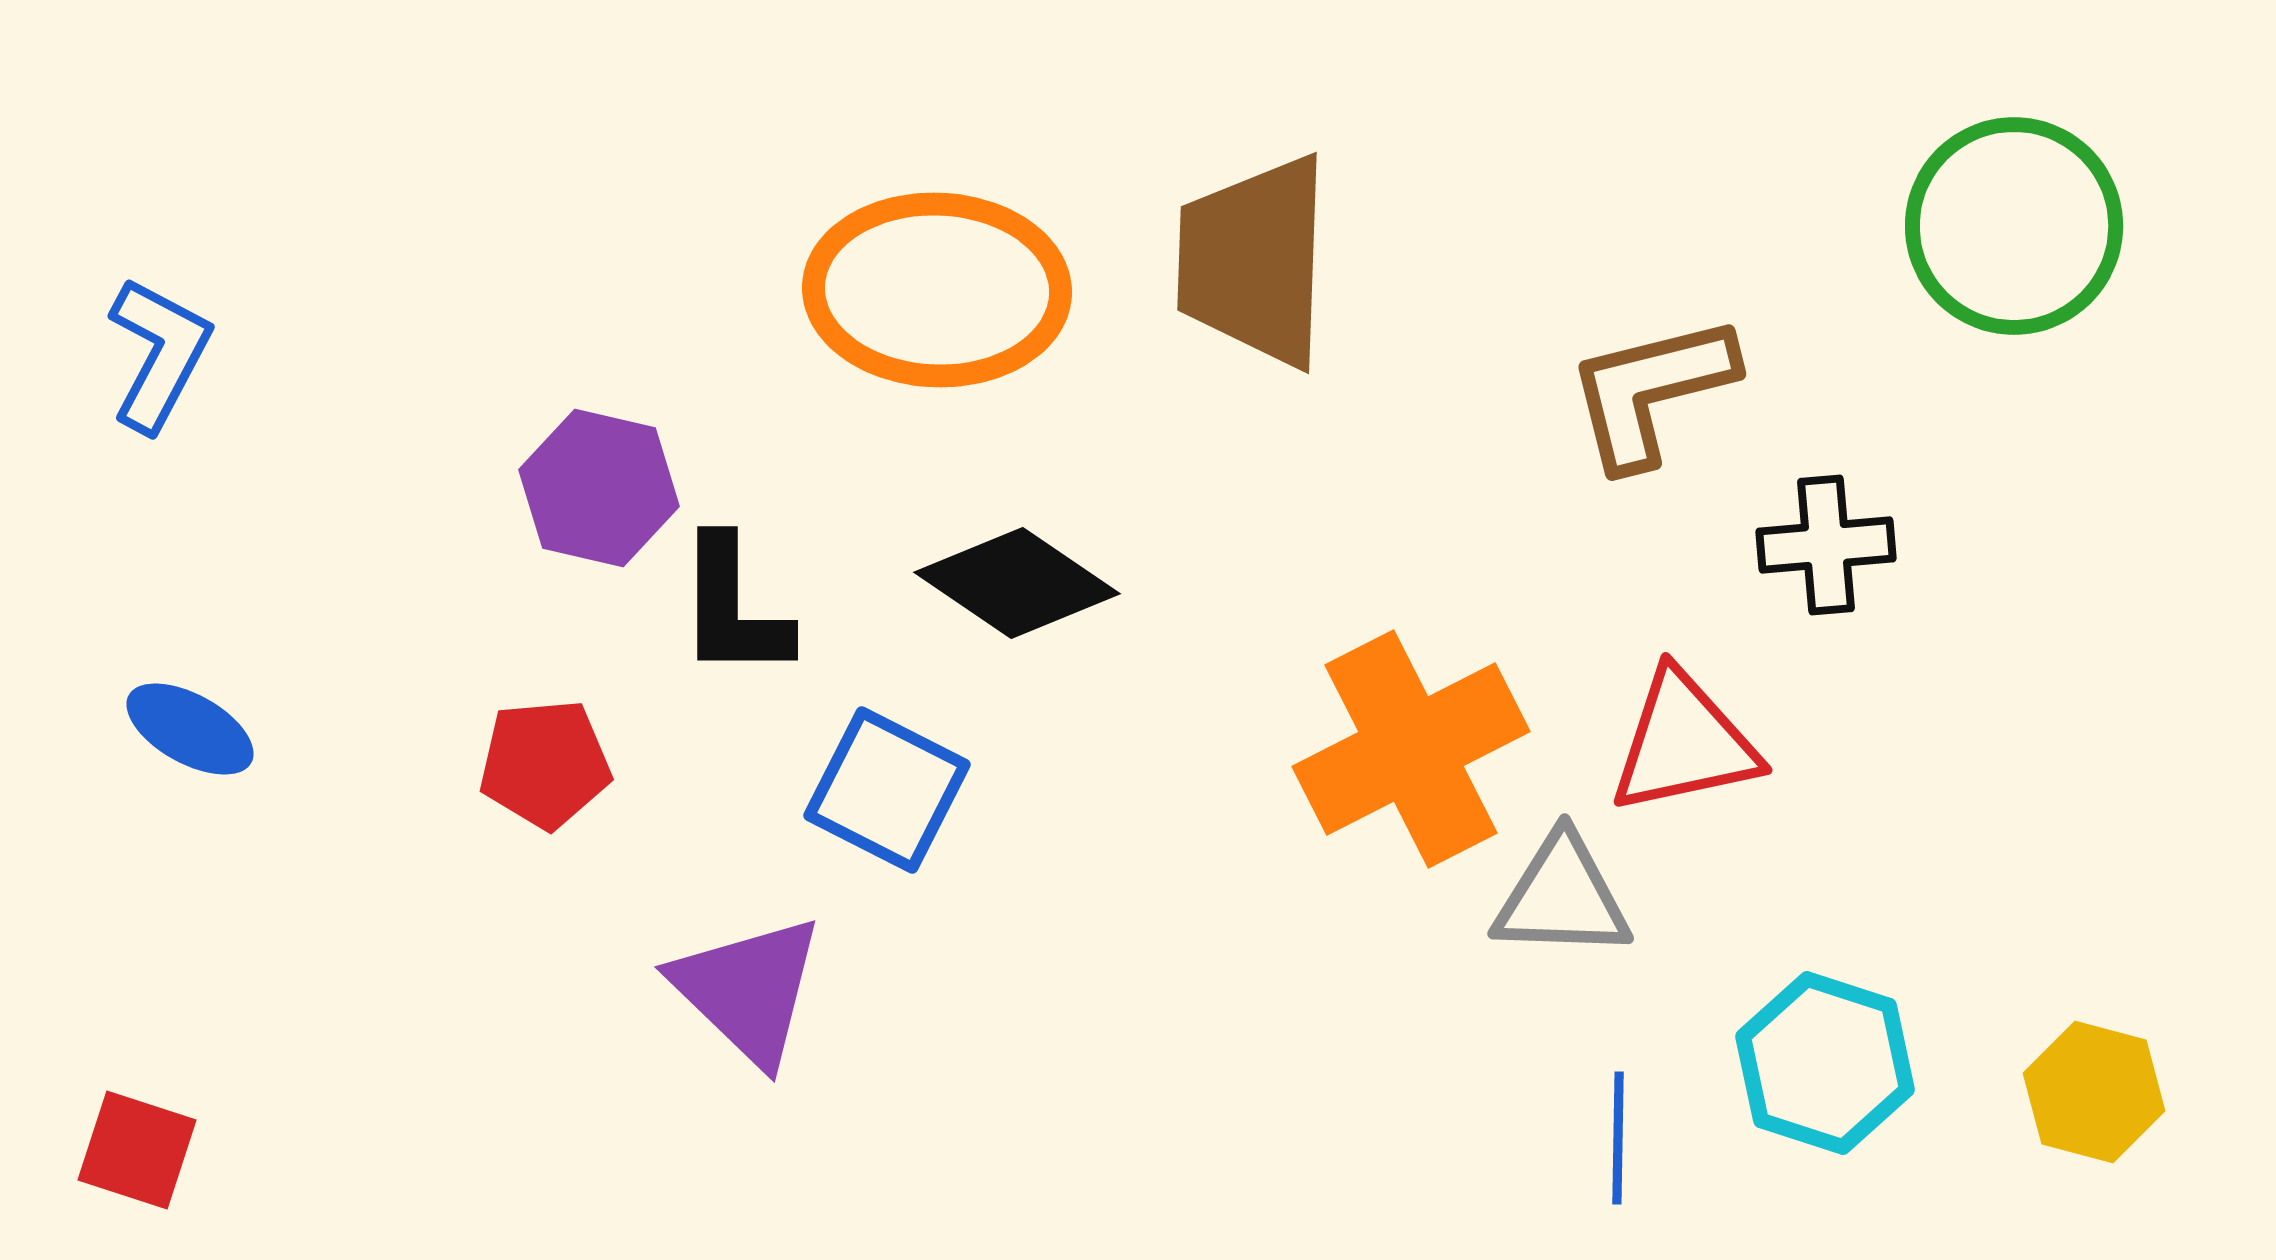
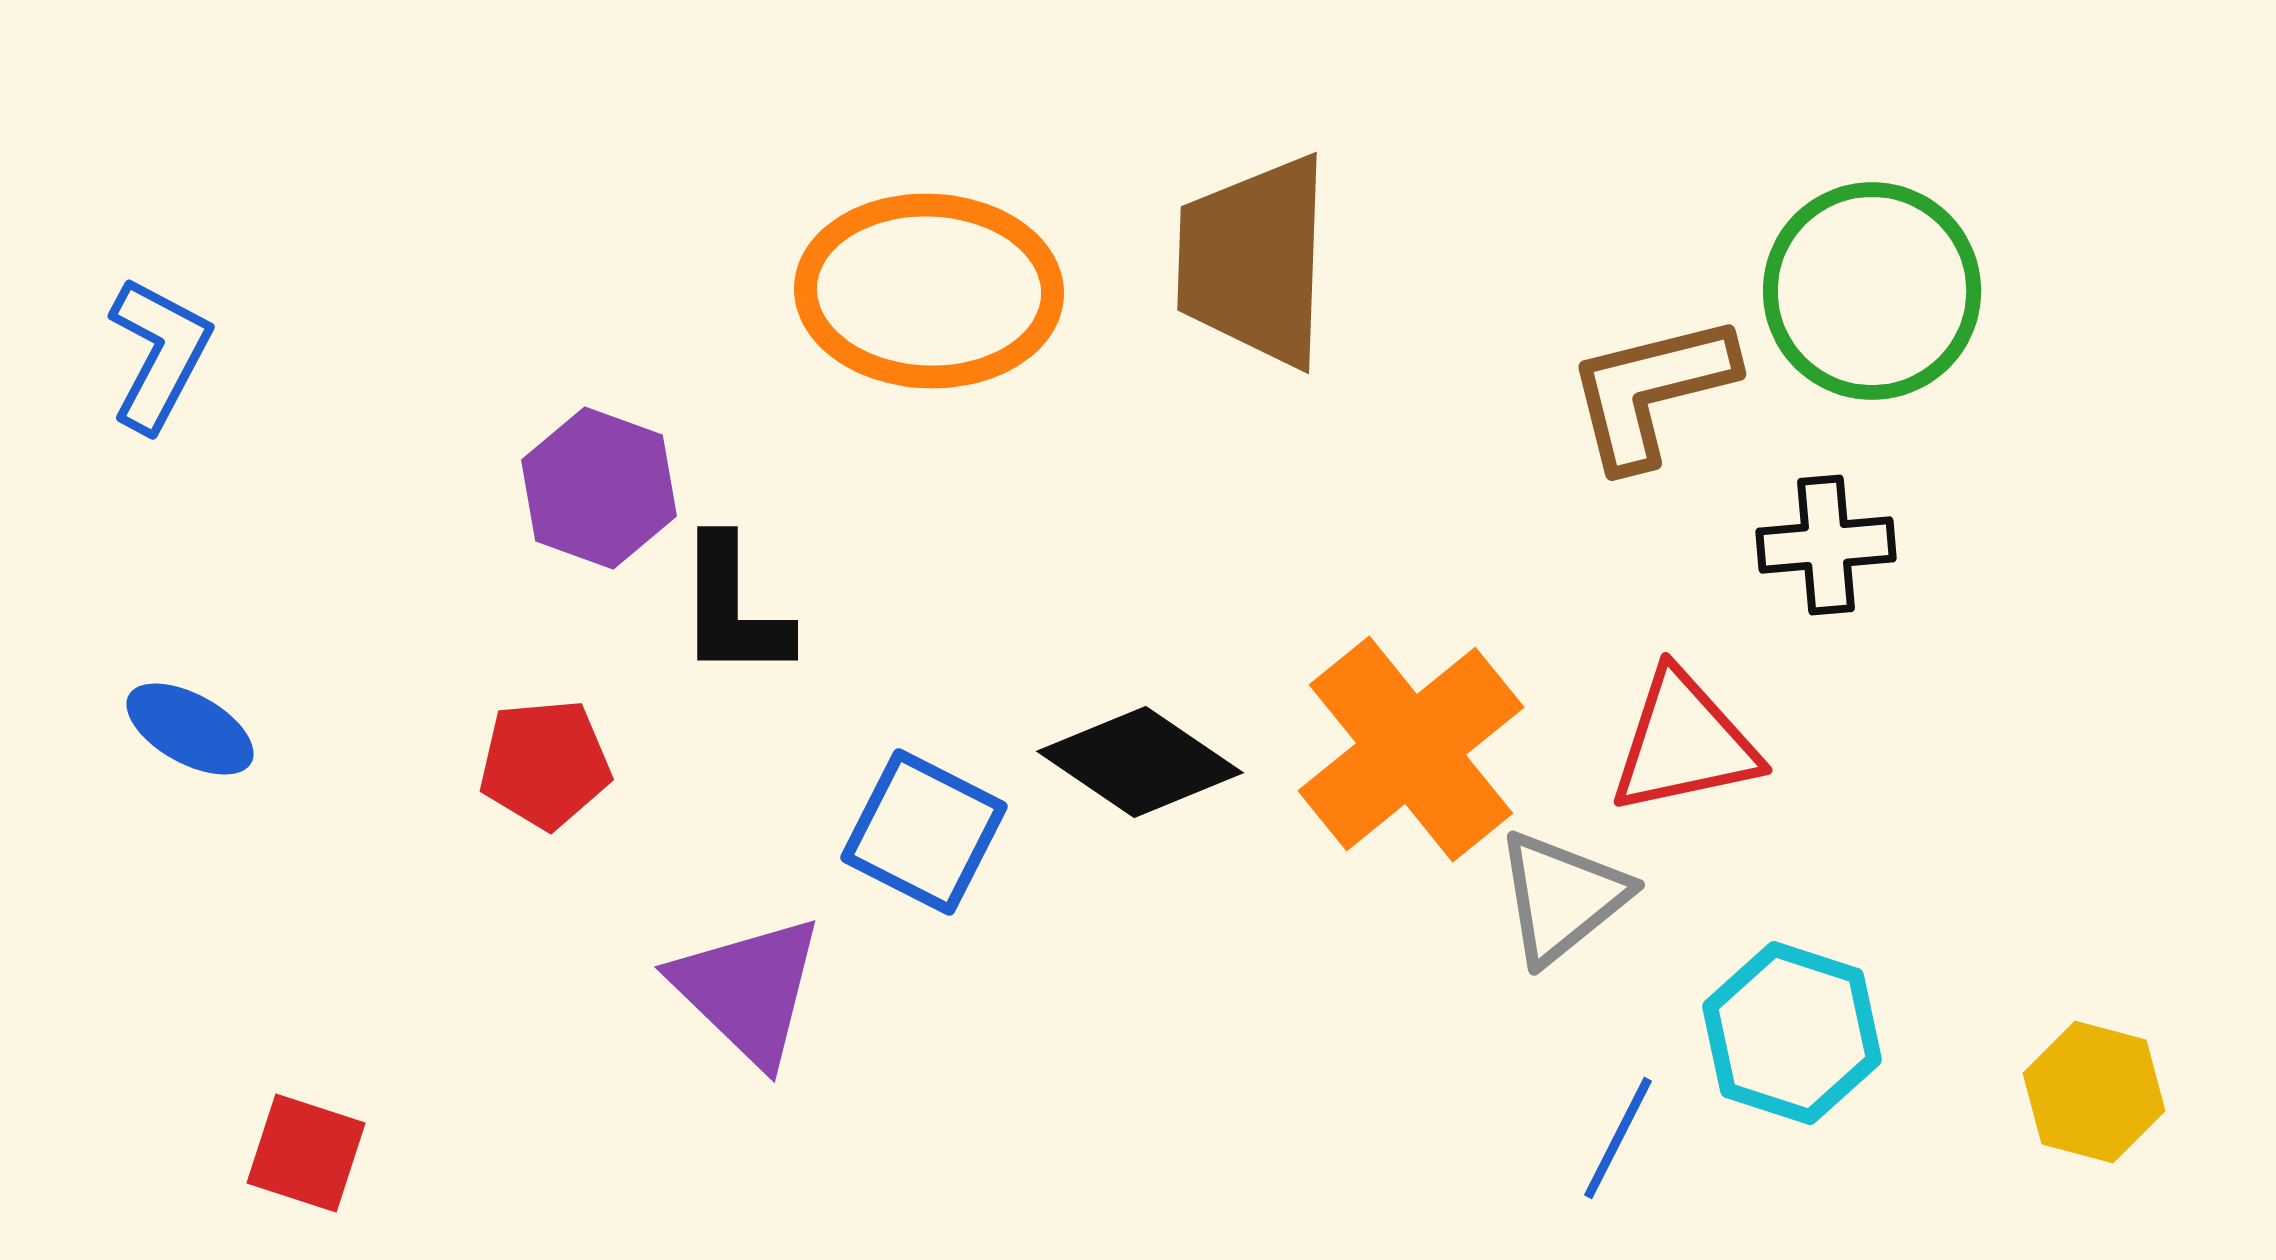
green circle: moved 142 px left, 65 px down
orange ellipse: moved 8 px left, 1 px down
purple hexagon: rotated 7 degrees clockwise
black diamond: moved 123 px right, 179 px down
orange cross: rotated 12 degrees counterclockwise
blue square: moved 37 px right, 42 px down
gray triangle: rotated 41 degrees counterclockwise
cyan hexagon: moved 33 px left, 30 px up
blue line: rotated 26 degrees clockwise
red square: moved 169 px right, 3 px down
